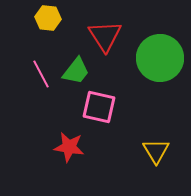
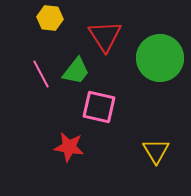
yellow hexagon: moved 2 px right
